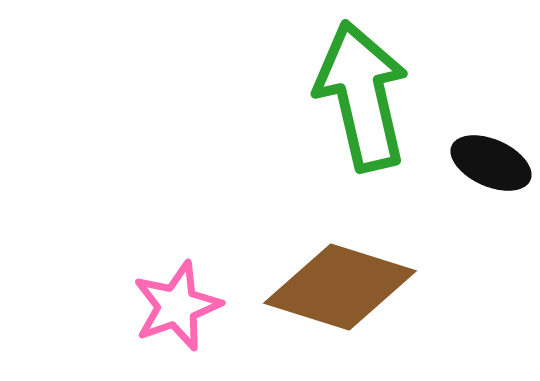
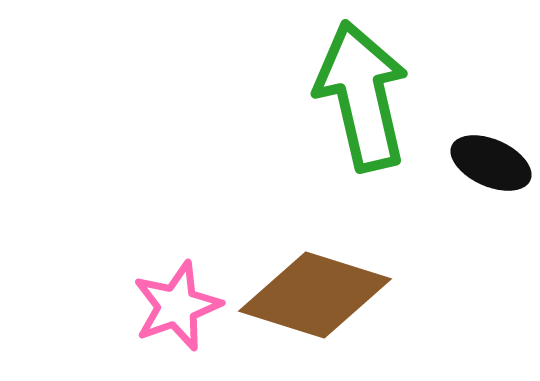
brown diamond: moved 25 px left, 8 px down
